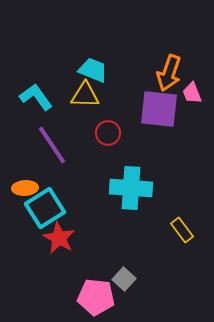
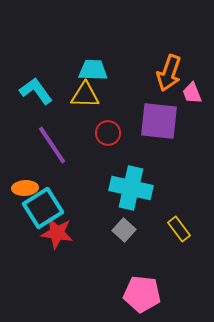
cyan trapezoid: rotated 20 degrees counterclockwise
cyan L-shape: moved 6 px up
purple square: moved 12 px down
cyan cross: rotated 9 degrees clockwise
cyan square: moved 2 px left
yellow rectangle: moved 3 px left, 1 px up
red star: moved 2 px left, 5 px up; rotated 20 degrees counterclockwise
gray square: moved 49 px up
pink pentagon: moved 46 px right, 3 px up
